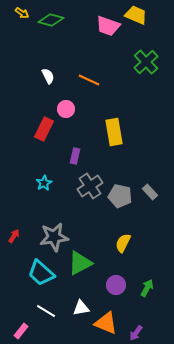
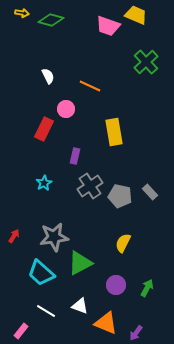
yellow arrow: rotated 24 degrees counterclockwise
orange line: moved 1 px right, 6 px down
white triangle: moved 1 px left, 2 px up; rotated 30 degrees clockwise
